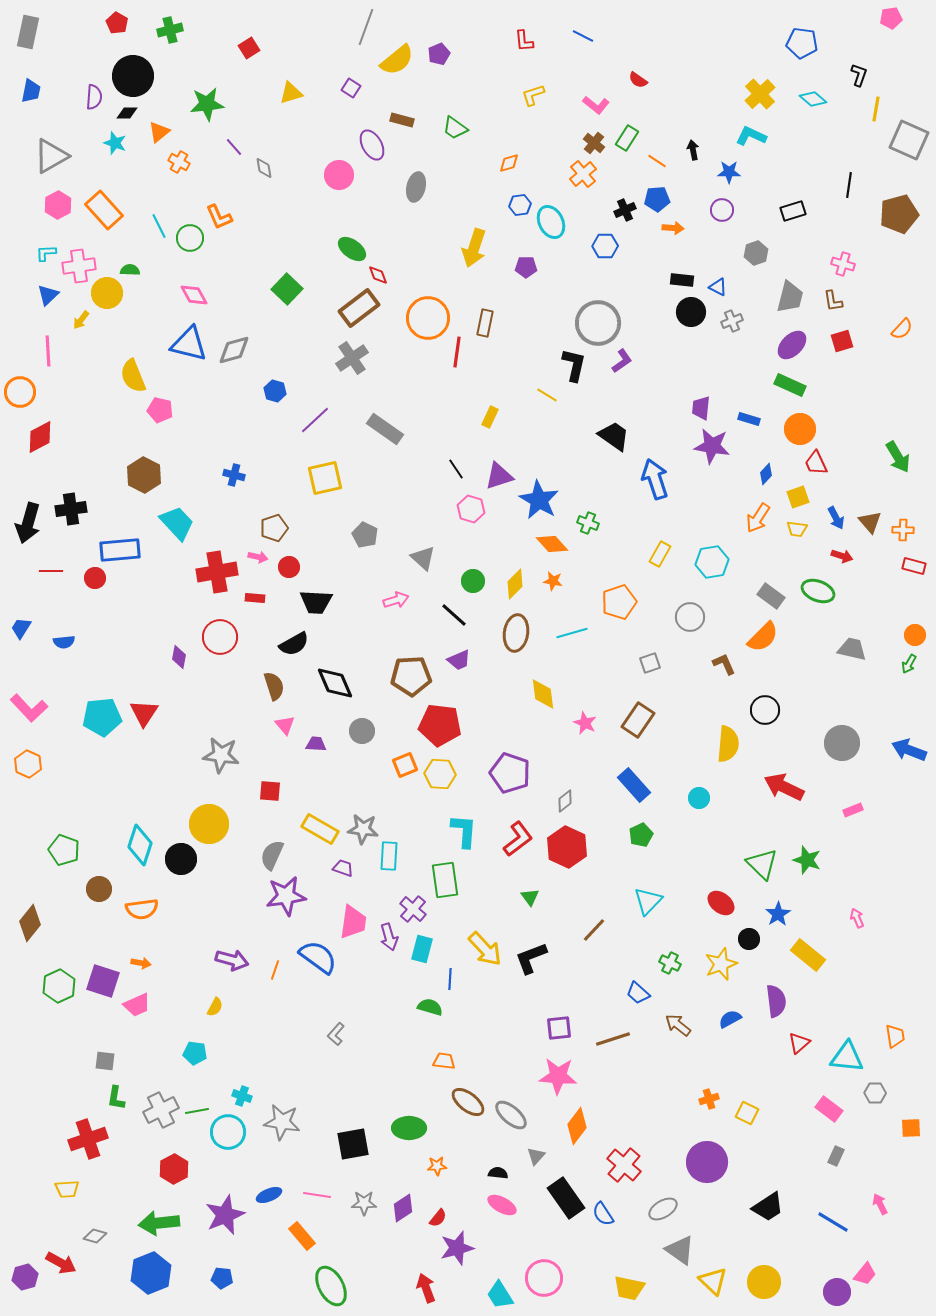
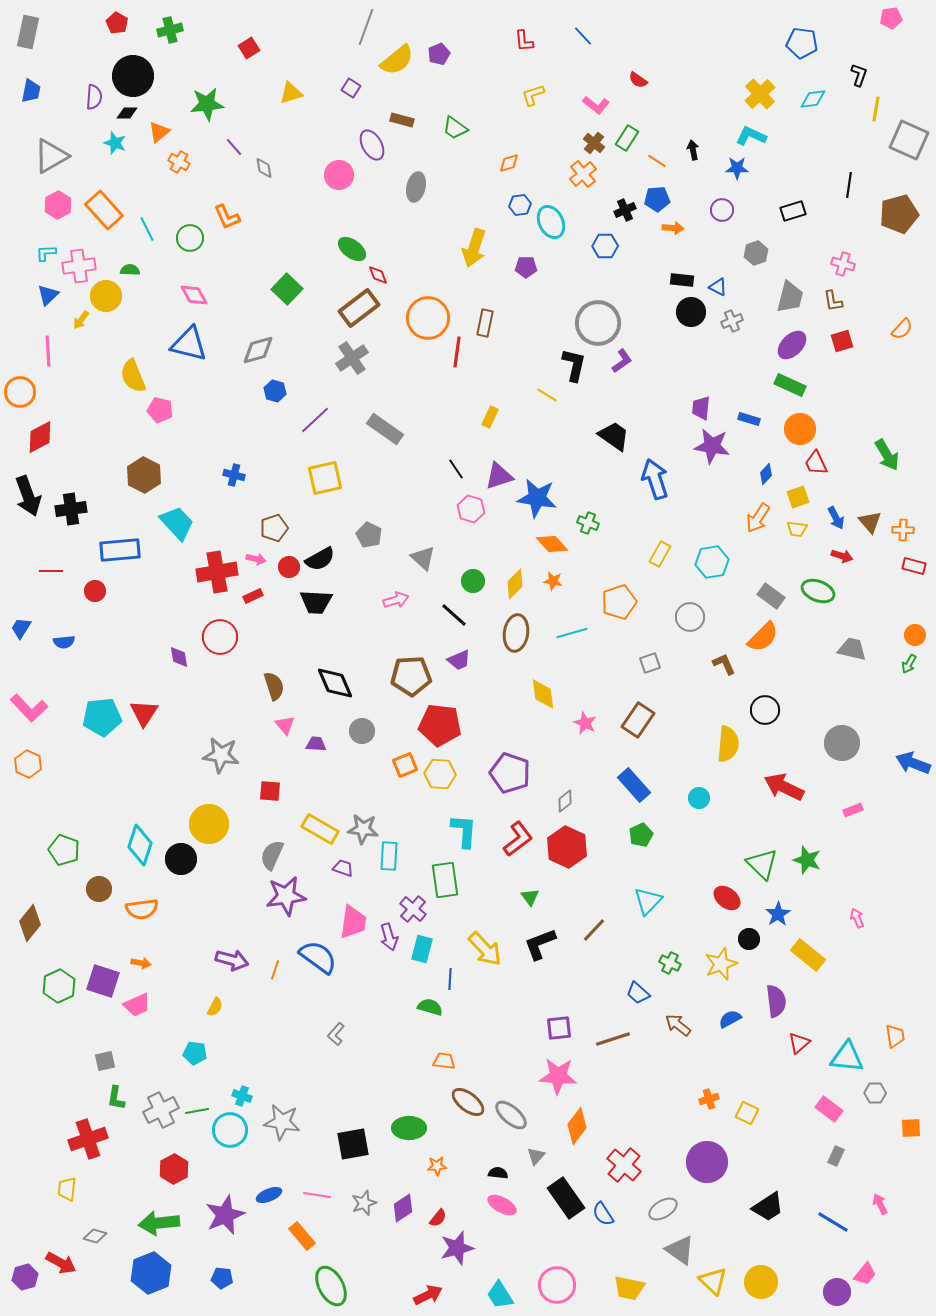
blue line at (583, 36): rotated 20 degrees clockwise
cyan diamond at (813, 99): rotated 48 degrees counterclockwise
blue star at (729, 172): moved 8 px right, 4 px up
orange L-shape at (219, 217): moved 8 px right
cyan line at (159, 226): moved 12 px left, 3 px down
yellow circle at (107, 293): moved 1 px left, 3 px down
gray diamond at (234, 350): moved 24 px right
green arrow at (898, 457): moved 11 px left, 2 px up
blue star at (539, 500): moved 2 px left, 2 px up; rotated 21 degrees counterclockwise
black arrow at (28, 523): moved 27 px up; rotated 36 degrees counterclockwise
gray pentagon at (365, 535): moved 4 px right
pink arrow at (258, 557): moved 2 px left, 2 px down
red circle at (95, 578): moved 13 px down
red rectangle at (255, 598): moved 2 px left, 2 px up; rotated 30 degrees counterclockwise
black semicircle at (294, 644): moved 26 px right, 85 px up
purple diamond at (179, 657): rotated 20 degrees counterclockwise
blue arrow at (909, 750): moved 4 px right, 13 px down
red ellipse at (721, 903): moved 6 px right, 5 px up
black L-shape at (531, 958): moved 9 px right, 14 px up
gray square at (105, 1061): rotated 20 degrees counterclockwise
cyan circle at (228, 1132): moved 2 px right, 2 px up
yellow trapezoid at (67, 1189): rotated 100 degrees clockwise
gray star at (364, 1203): rotated 20 degrees counterclockwise
pink circle at (544, 1278): moved 13 px right, 7 px down
yellow circle at (764, 1282): moved 3 px left
red arrow at (426, 1288): moved 2 px right, 7 px down; rotated 84 degrees clockwise
